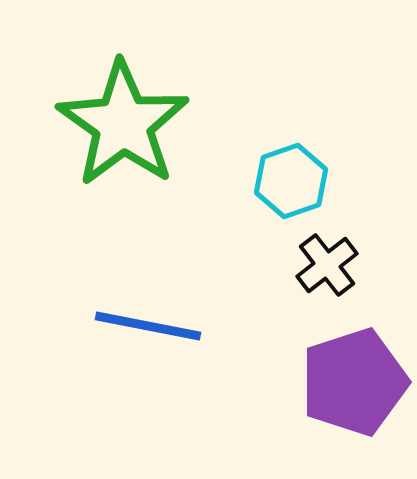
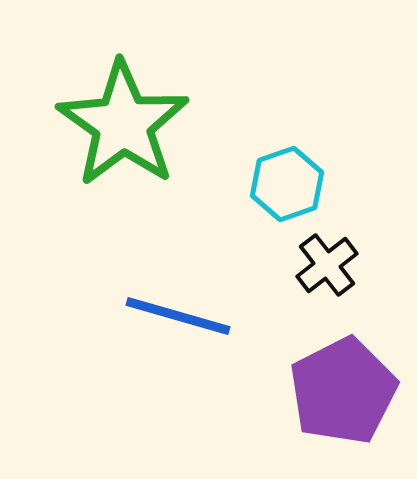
cyan hexagon: moved 4 px left, 3 px down
blue line: moved 30 px right, 10 px up; rotated 5 degrees clockwise
purple pentagon: moved 11 px left, 9 px down; rotated 9 degrees counterclockwise
